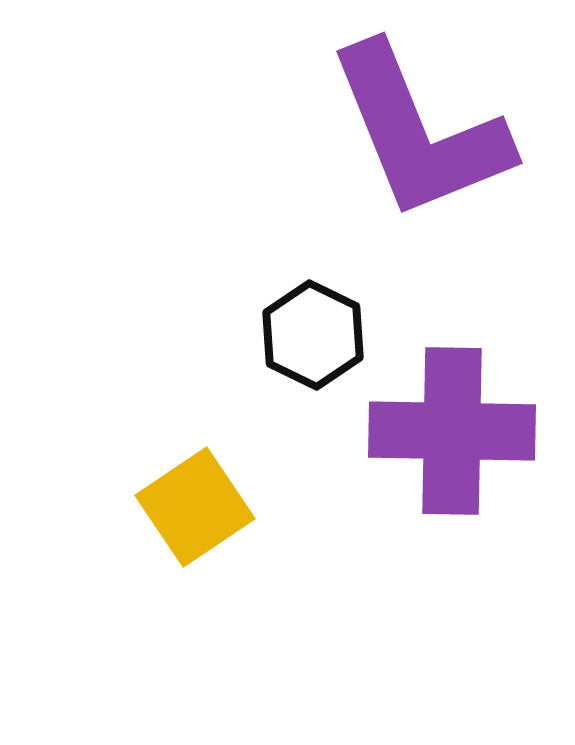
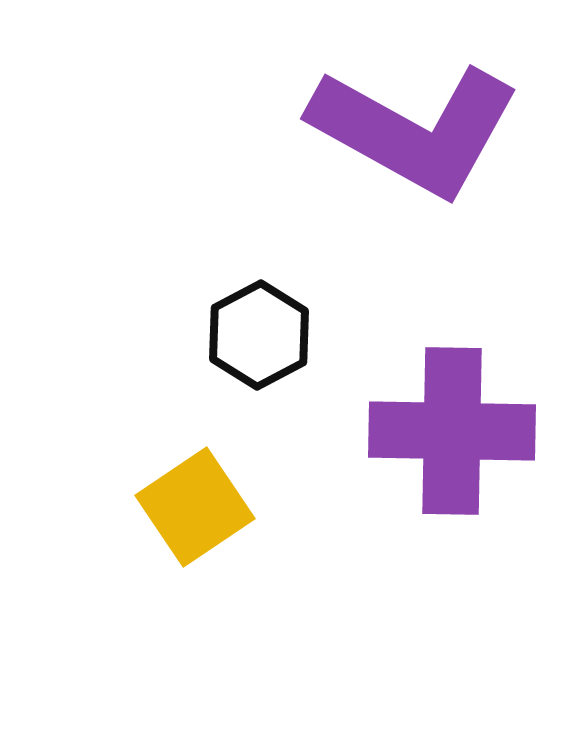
purple L-shape: moved 4 px left, 2 px up; rotated 39 degrees counterclockwise
black hexagon: moved 54 px left; rotated 6 degrees clockwise
